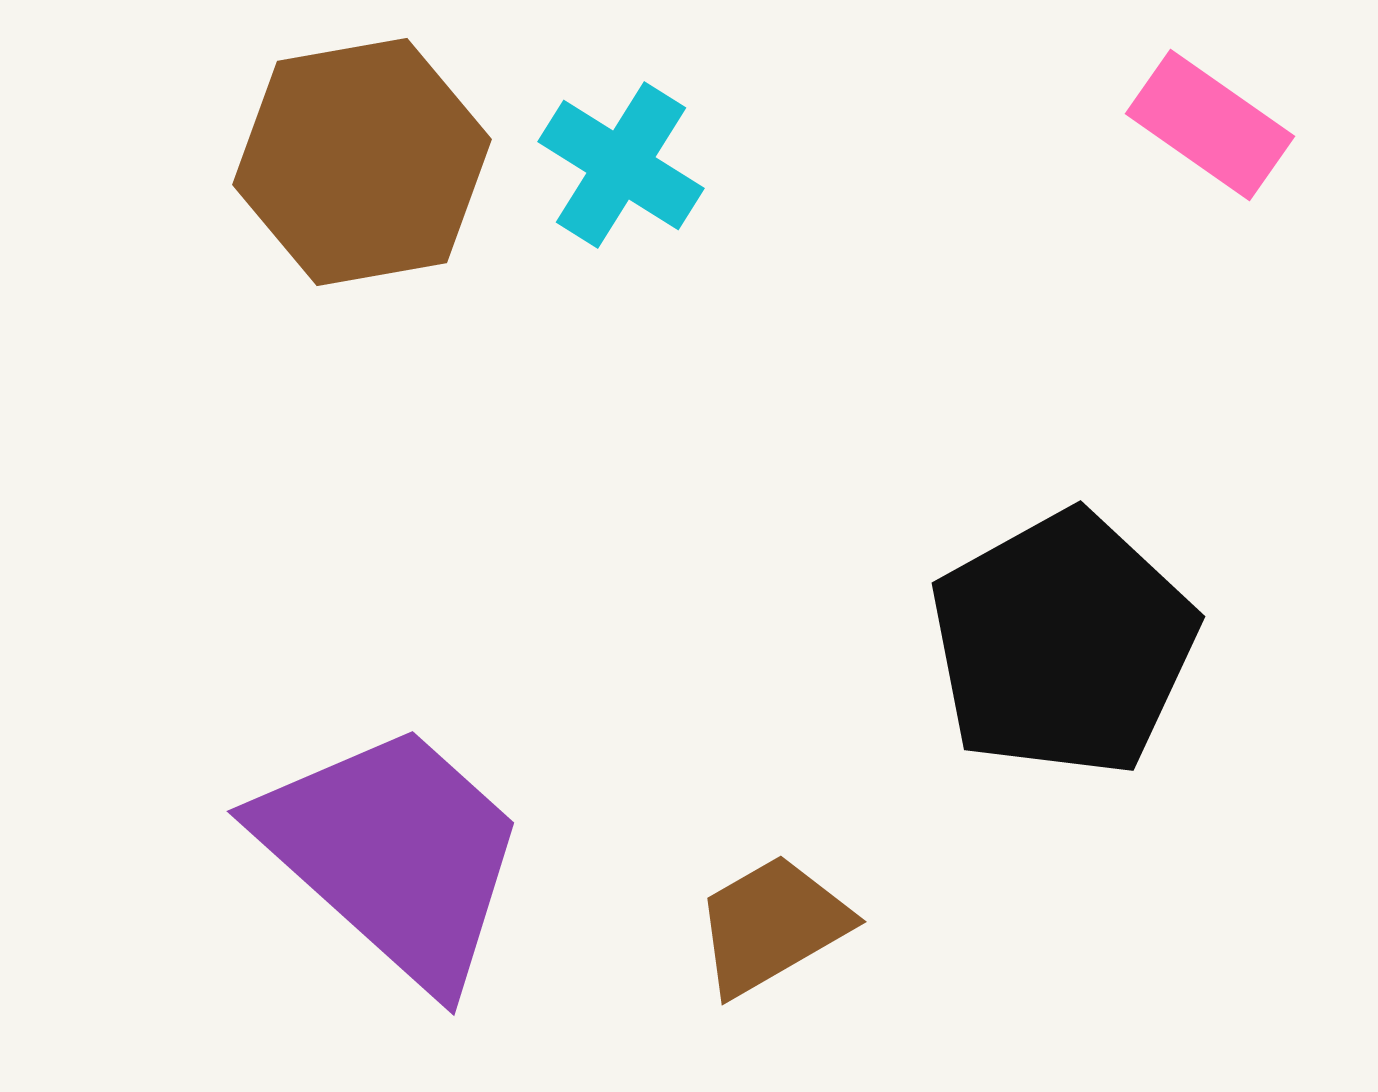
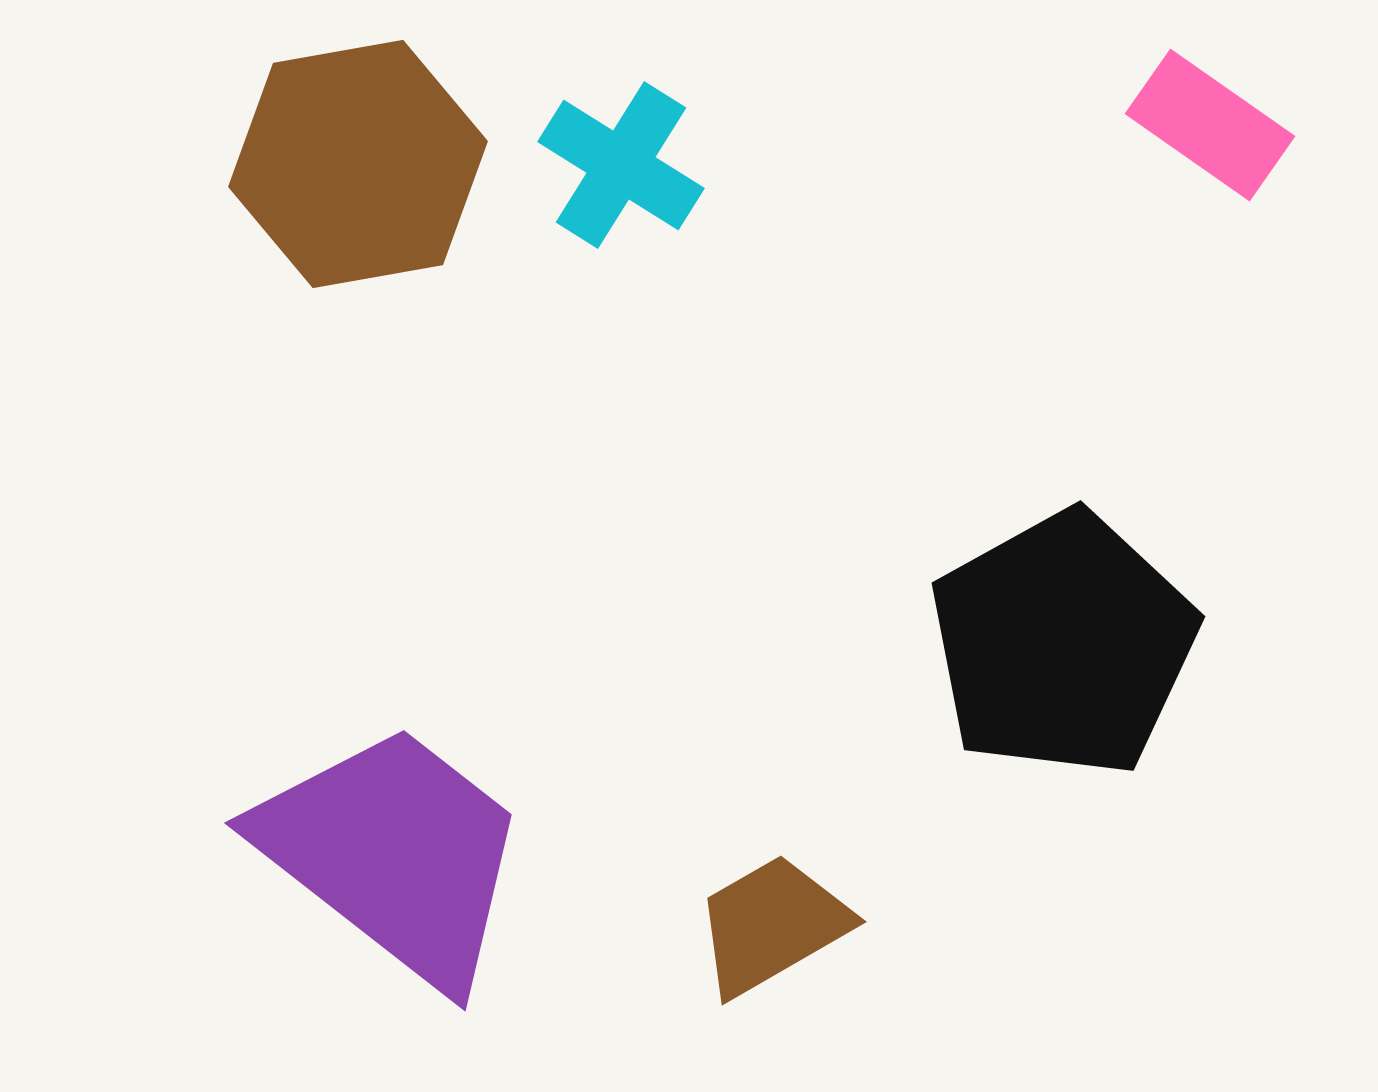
brown hexagon: moved 4 px left, 2 px down
purple trapezoid: rotated 4 degrees counterclockwise
